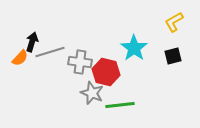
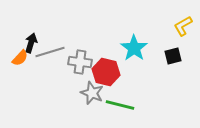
yellow L-shape: moved 9 px right, 4 px down
black arrow: moved 1 px left, 1 px down
green line: rotated 20 degrees clockwise
